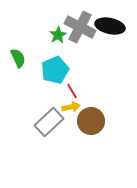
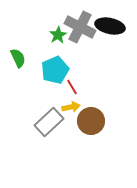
red line: moved 4 px up
